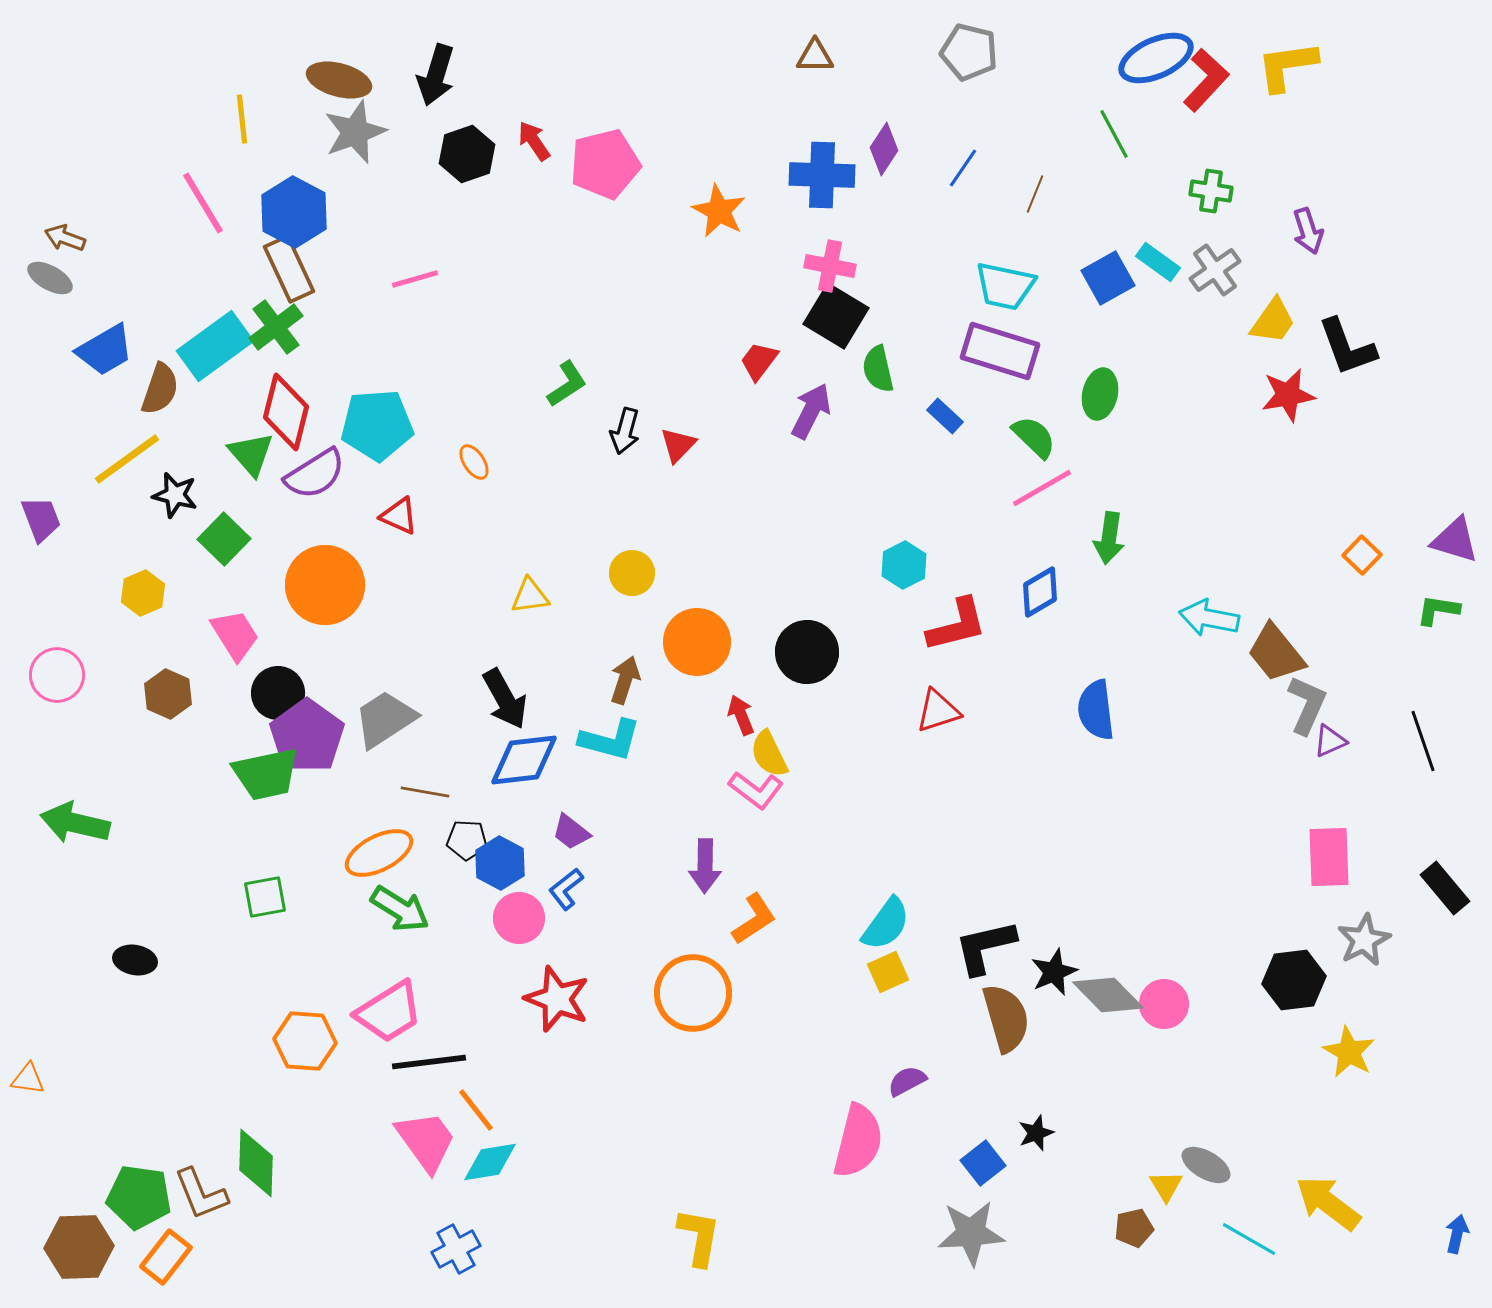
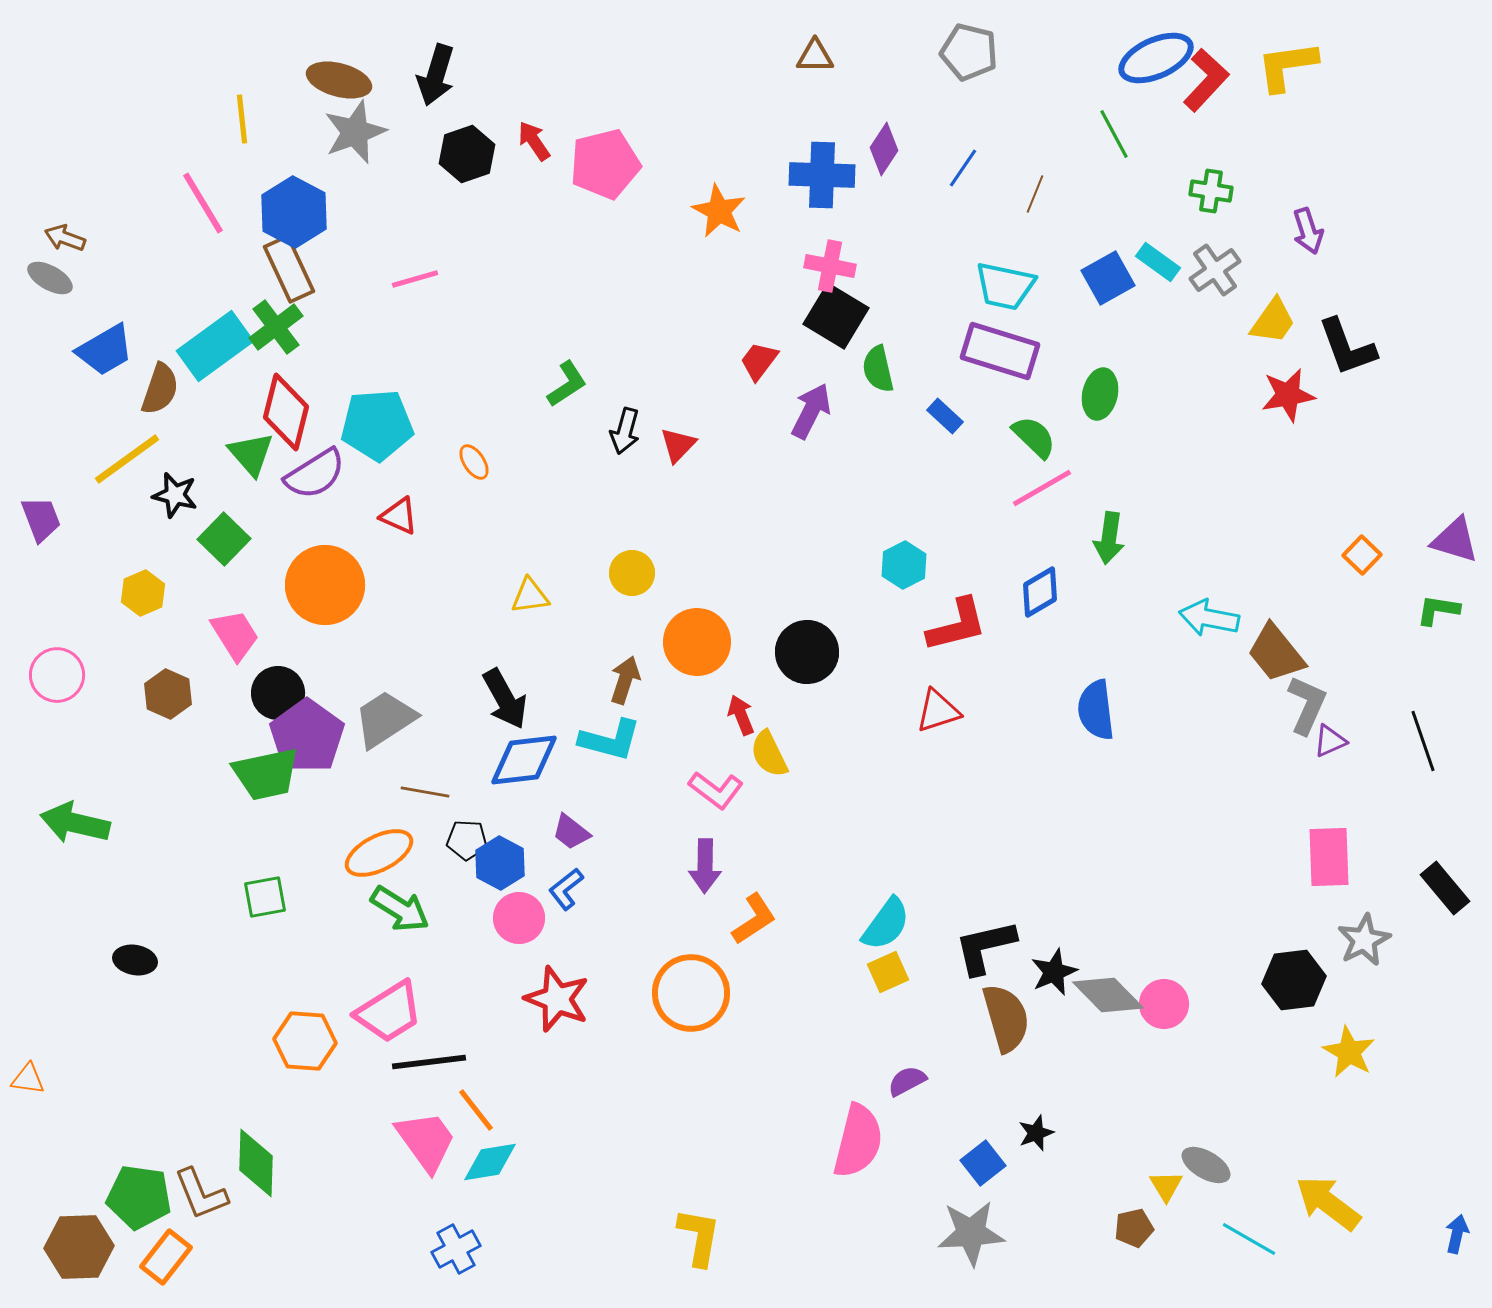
pink L-shape at (756, 790): moved 40 px left
orange circle at (693, 993): moved 2 px left
